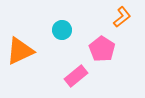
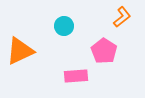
cyan circle: moved 2 px right, 4 px up
pink pentagon: moved 2 px right, 2 px down
pink rectangle: rotated 35 degrees clockwise
